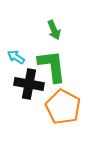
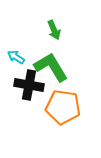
green L-shape: moved 1 px left, 1 px down; rotated 24 degrees counterclockwise
black cross: moved 1 px down
orange pentagon: rotated 20 degrees counterclockwise
